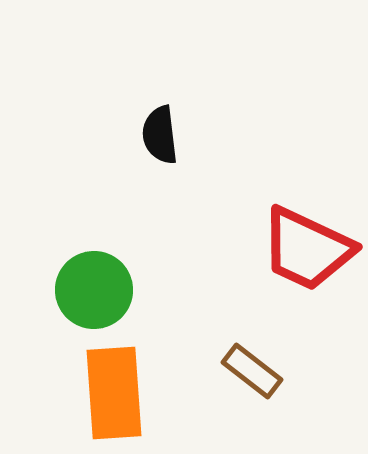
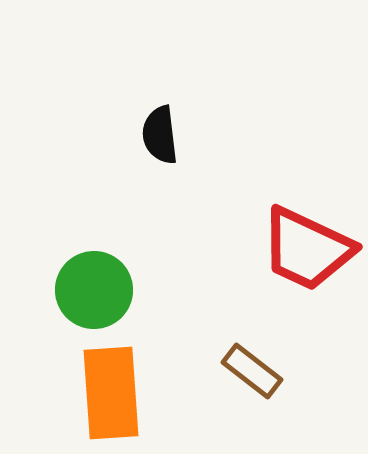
orange rectangle: moved 3 px left
